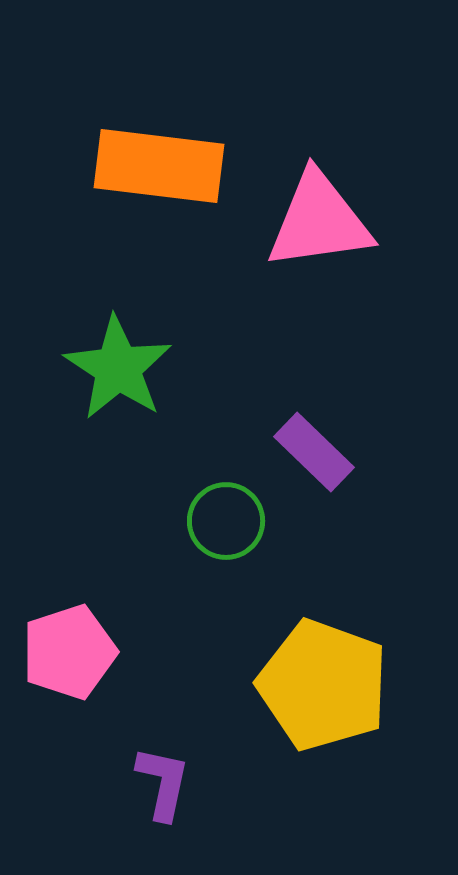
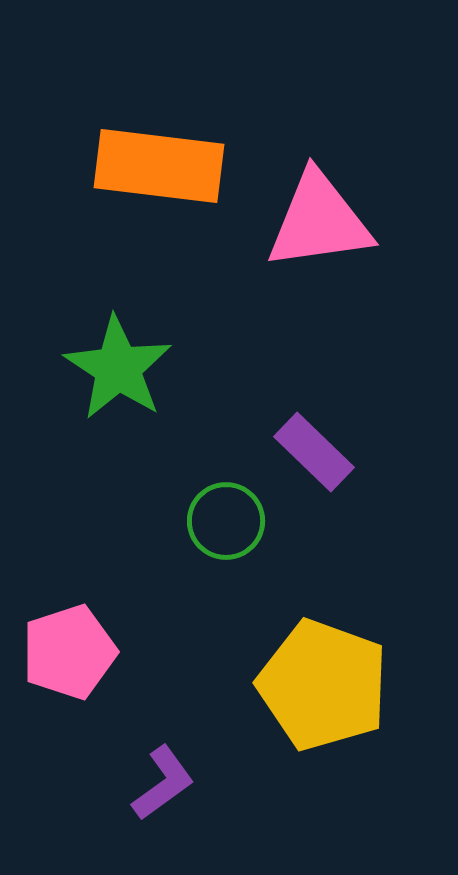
purple L-shape: rotated 42 degrees clockwise
